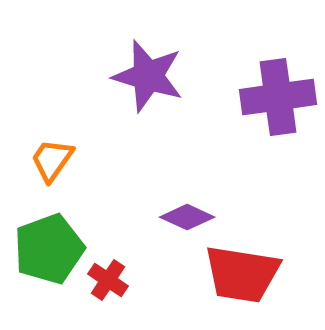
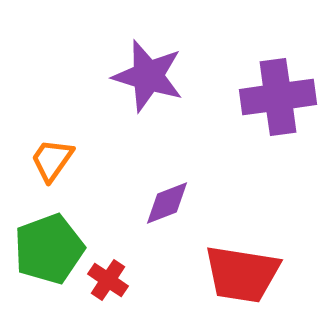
purple diamond: moved 20 px left, 14 px up; rotated 46 degrees counterclockwise
